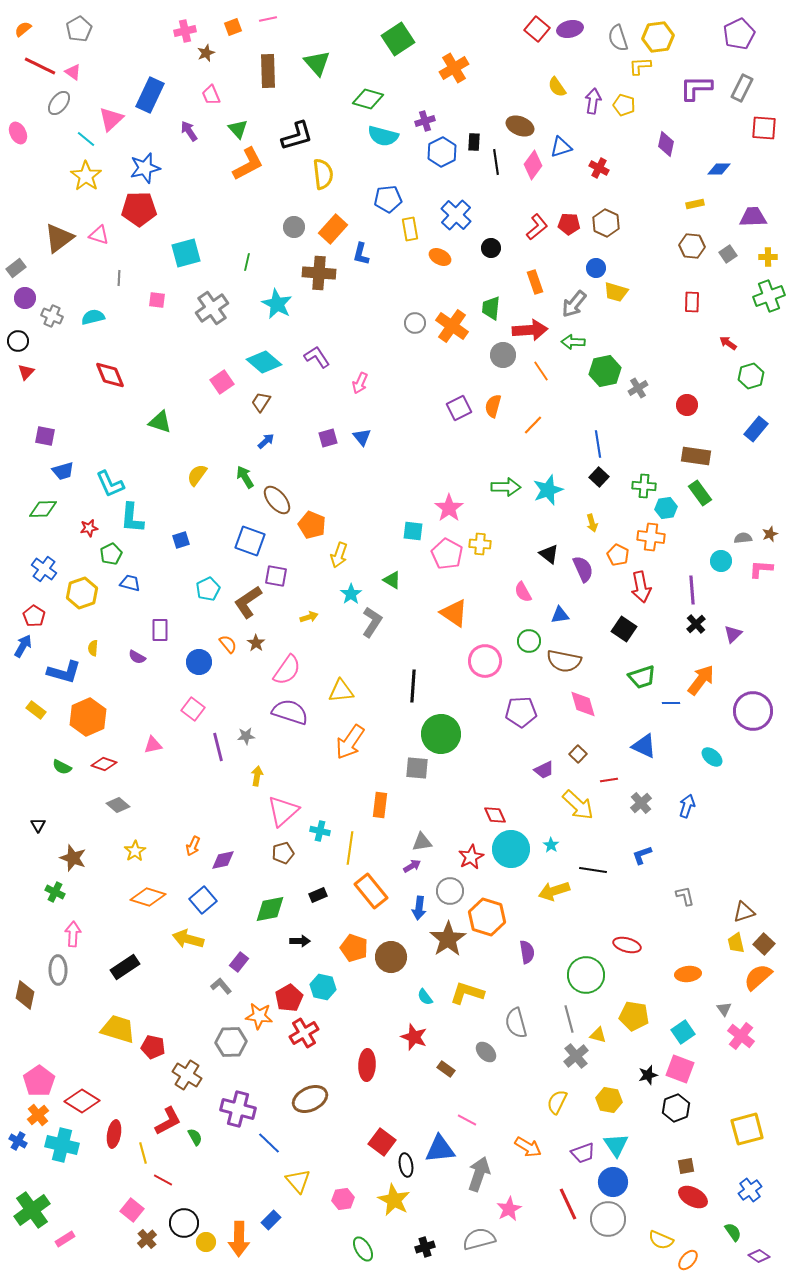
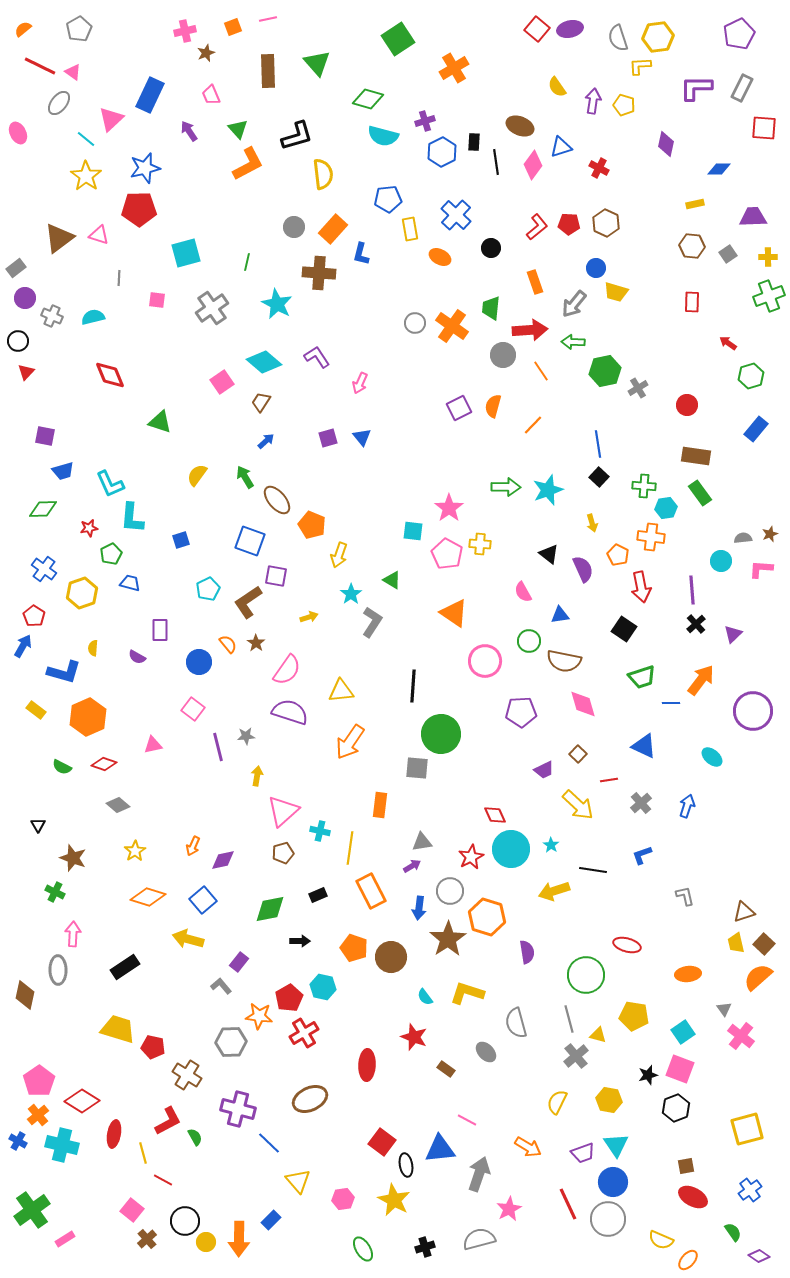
orange rectangle at (371, 891): rotated 12 degrees clockwise
black circle at (184, 1223): moved 1 px right, 2 px up
